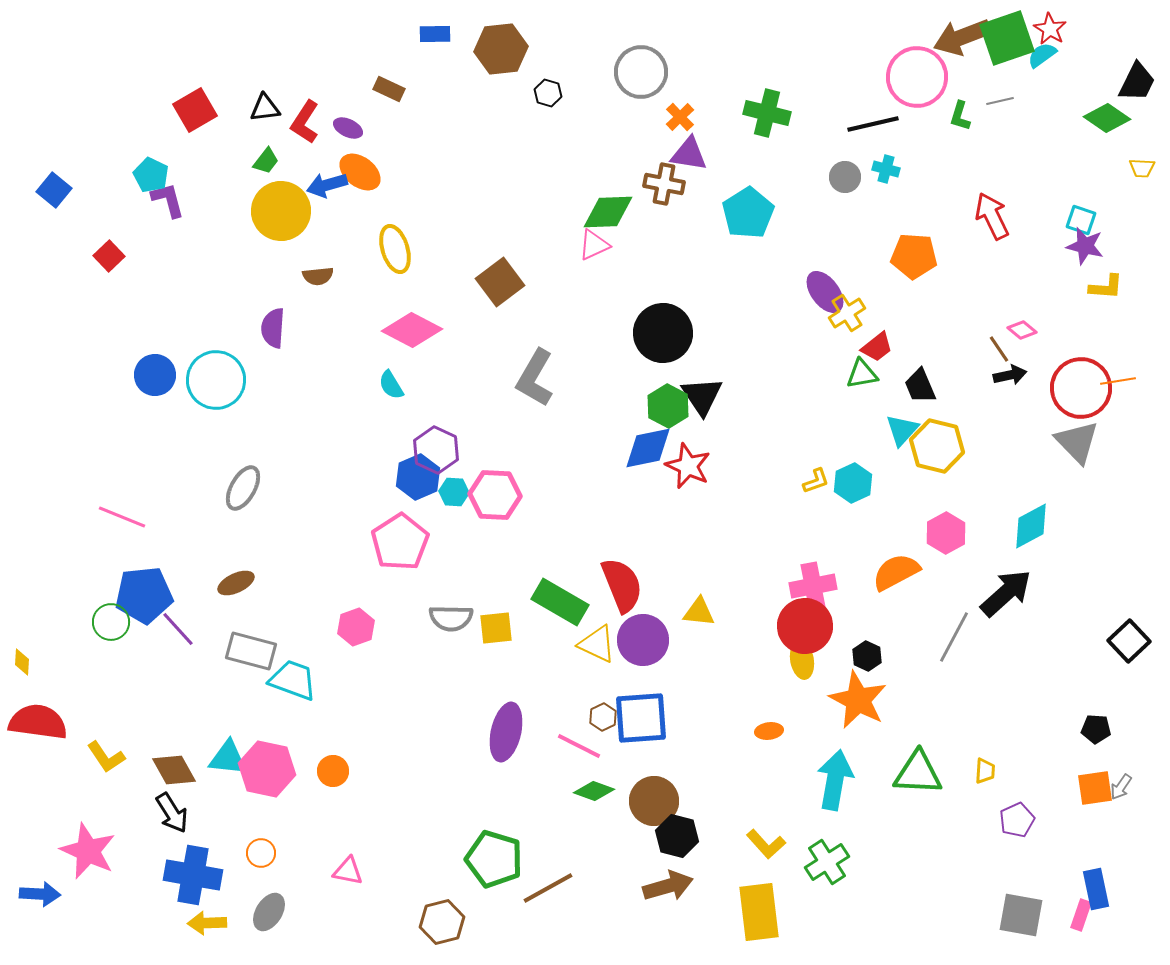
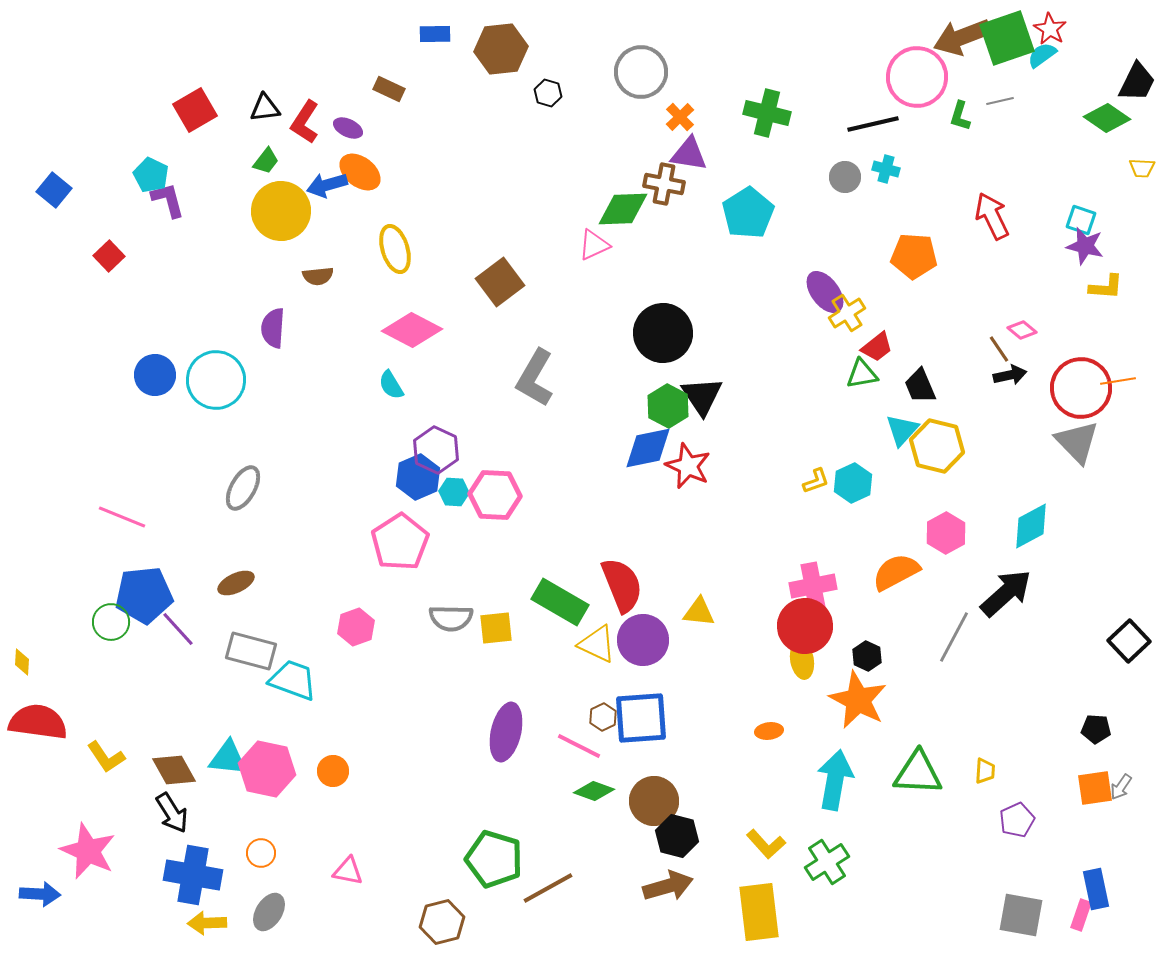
green diamond at (608, 212): moved 15 px right, 3 px up
